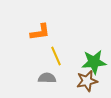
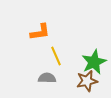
green star: rotated 20 degrees counterclockwise
